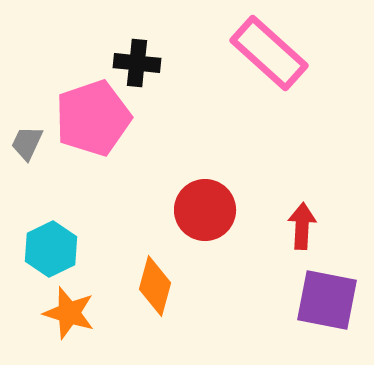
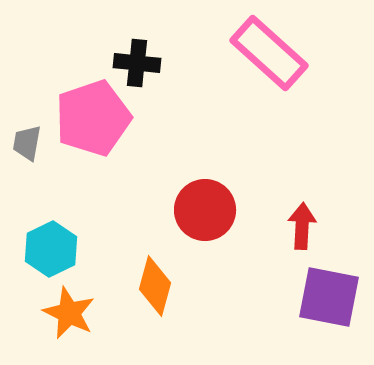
gray trapezoid: rotated 15 degrees counterclockwise
purple square: moved 2 px right, 3 px up
orange star: rotated 8 degrees clockwise
